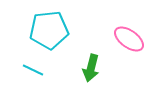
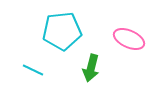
cyan pentagon: moved 13 px right, 1 px down
pink ellipse: rotated 12 degrees counterclockwise
